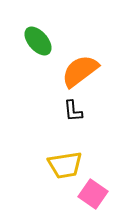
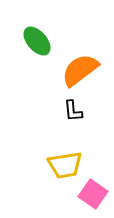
green ellipse: moved 1 px left
orange semicircle: moved 1 px up
